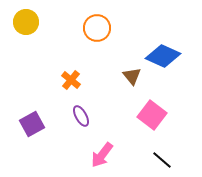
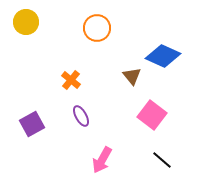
pink arrow: moved 5 px down; rotated 8 degrees counterclockwise
